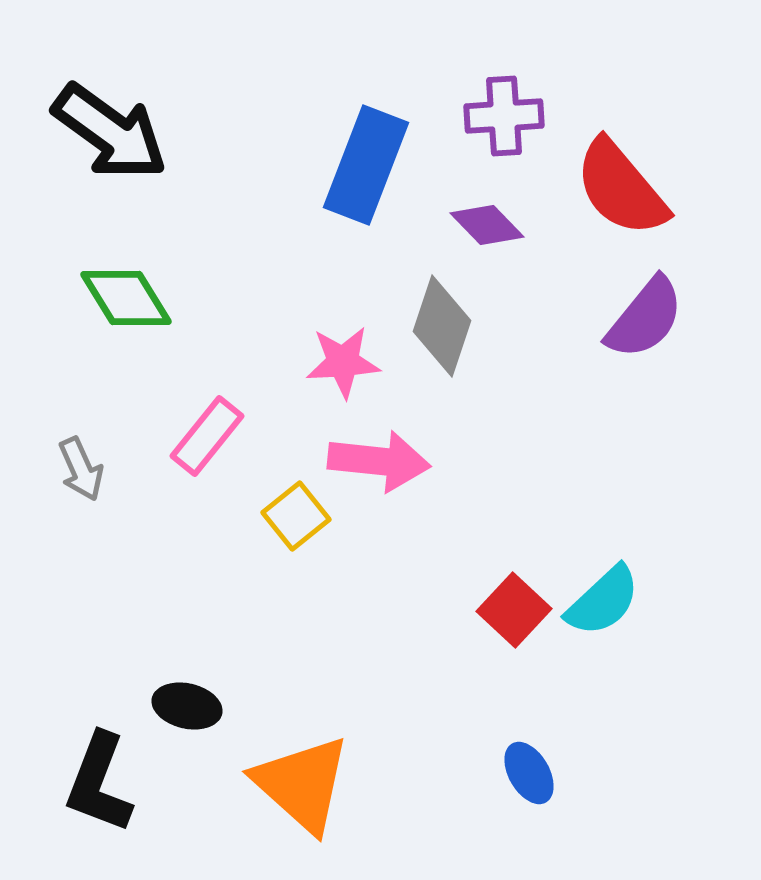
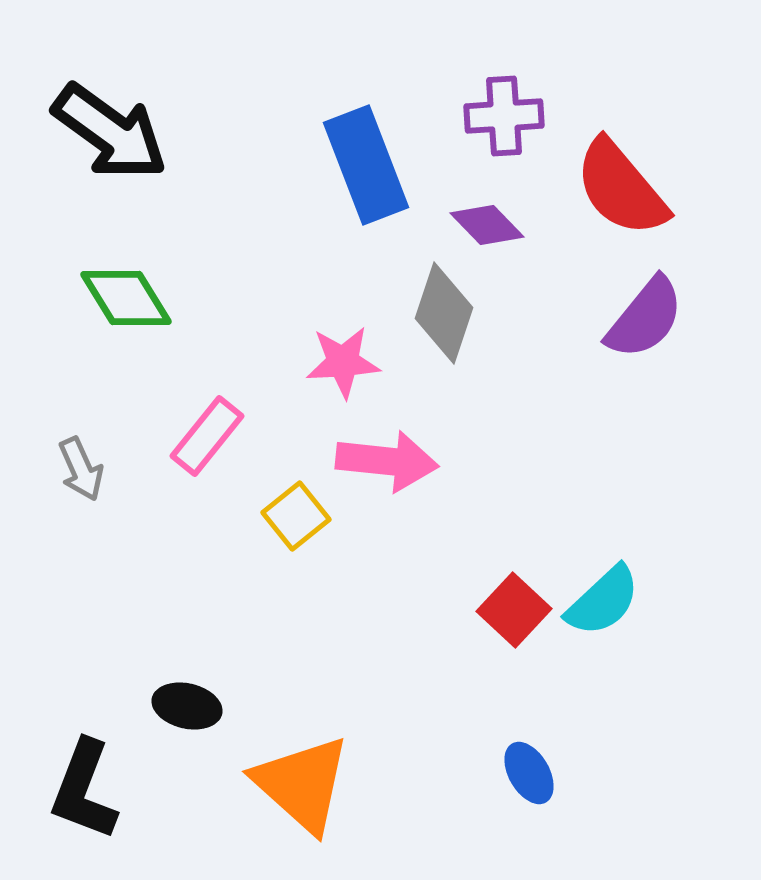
blue rectangle: rotated 42 degrees counterclockwise
gray diamond: moved 2 px right, 13 px up
pink arrow: moved 8 px right
black L-shape: moved 15 px left, 7 px down
